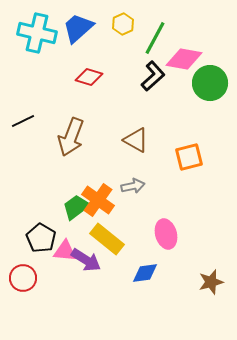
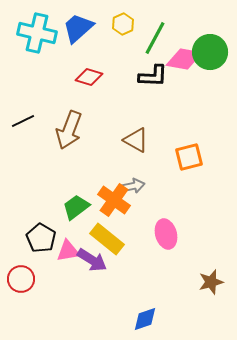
black L-shape: rotated 44 degrees clockwise
green circle: moved 31 px up
brown arrow: moved 2 px left, 7 px up
orange cross: moved 16 px right
pink triangle: moved 3 px right; rotated 15 degrees counterclockwise
purple arrow: moved 6 px right
blue diamond: moved 46 px down; rotated 12 degrees counterclockwise
red circle: moved 2 px left, 1 px down
